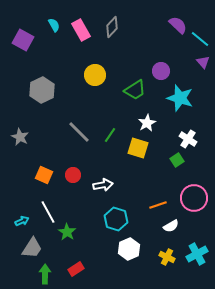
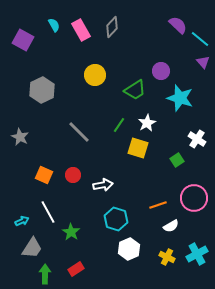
green line: moved 9 px right, 10 px up
white cross: moved 9 px right
green star: moved 4 px right
